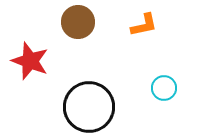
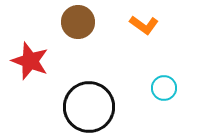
orange L-shape: rotated 48 degrees clockwise
